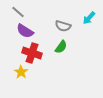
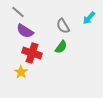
gray semicircle: rotated 42 degrees clockwise
